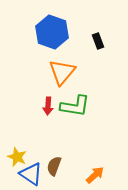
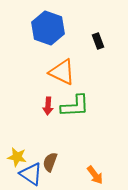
blue hexagon: moved 4 px left, 4 px up
orange triangle: rotated 44 degrees counterclockwise
green L-shape: rotated 12 degrees counterclockwise
yellow star: rotated 12 degrees counterclockwise
brown semicircle: moved 4 px left, 4 px up
orange arrow: rotated 96 degrees clockwise
